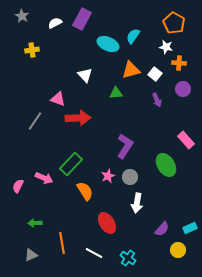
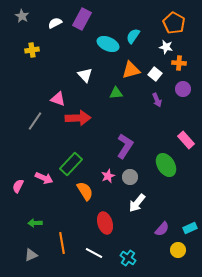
white arrow: rotated 30 degrees clockwise
red ellipse: moved 2 px left; rotated 15 degrees clockwise
